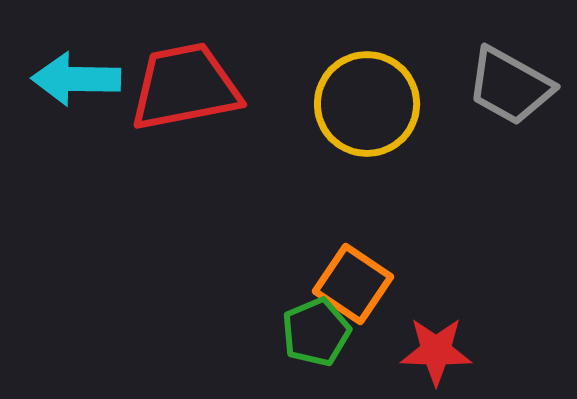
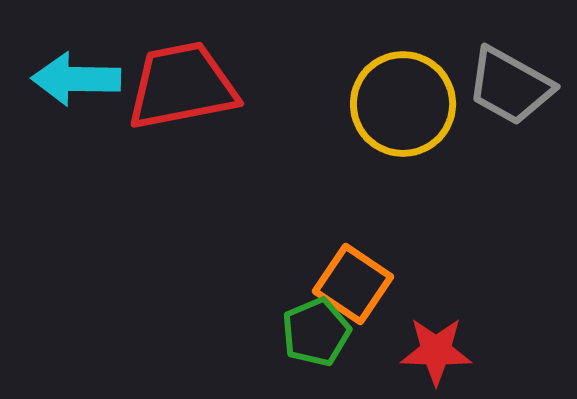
red trapezoid: moved 3 px left, 1 px up
yellow circle: moved 36 px right
